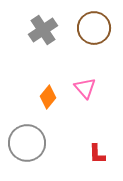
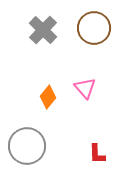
gray cross: rotated 12 degrees counterclockwise
gray circle: moved 3 px down
